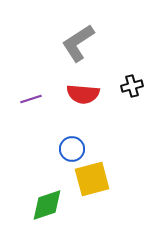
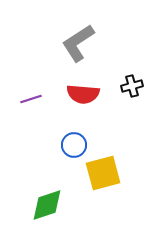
blue circle: moved 2 px right, 4 px up
yellow square: moved 11 px right, 6 px up
